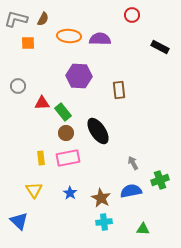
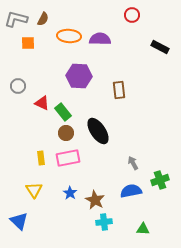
red triangle: rotated 28 degrees clockwise
brown star: moved 6 px left, 2 px down
